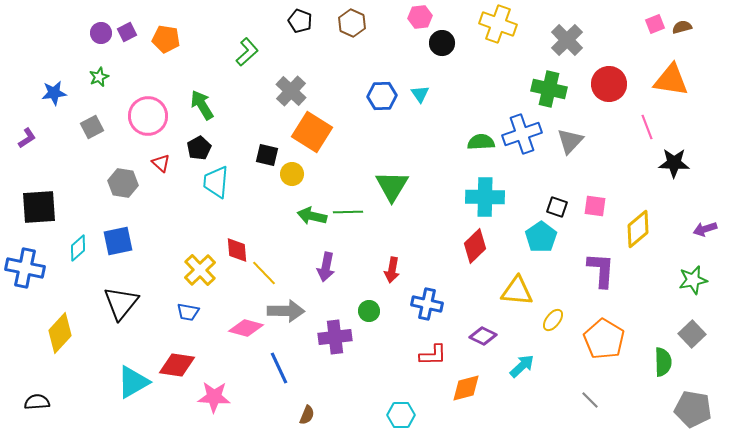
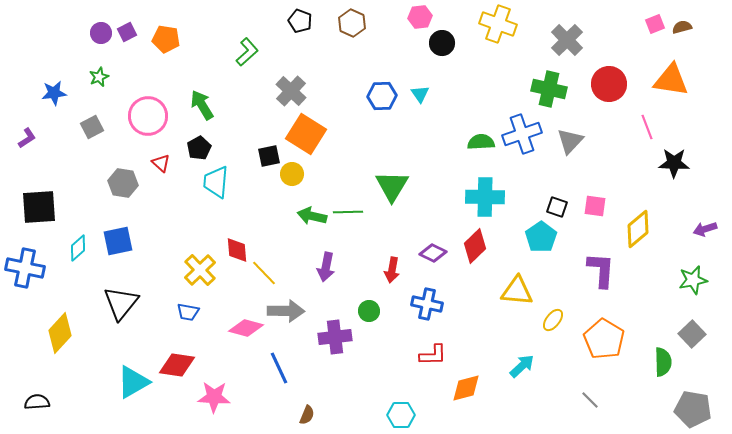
orange square at (312, 132): moved 6 px left, 2 px down
black square at (267, 155): moved 2 px right, 1 px down; rotated 25 degrees counterclockwise
purple diamond at (483, 336): moved 50 px left, 83 px up
